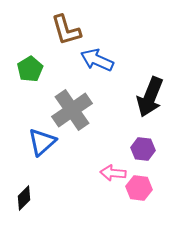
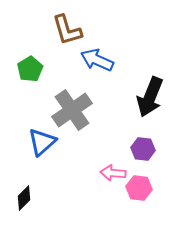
brown L-shape: moved 1 px right
